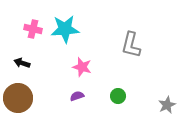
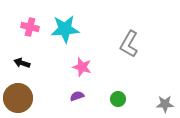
pink cross: moved 3 px left, 2 px up
gray L-shape: moved 2 px left, 1 px up; rotated 16 degrees clockwise
green circle: moved 3 px down
gray star: moved 2 px left, 1 px up; rotated 24 degrees clockwise
